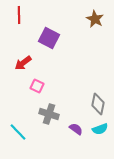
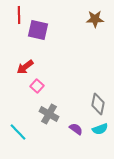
brown star: rotated 30 degrees counterclockwise
purple square: moved 11 px left, 8 px up; rotated 15 degrees counterclockwise
red arrow: moved 2 px right, 4 px down
pink square: rotated 16 degrees clockwise
gray cross: rotated 12 degrees clockwise
